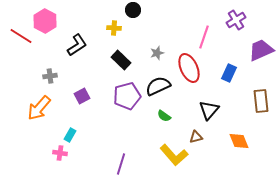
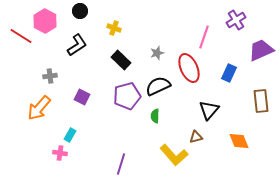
black circle: moved 53 px left, 1 px down
yellow cross: rotated 16 degrees clockwise
purple square: moved 1 px down; rotated 35 degrees counterclockwise
green semicircle: moved 9 px left; rotated 56 degrees clockwise
